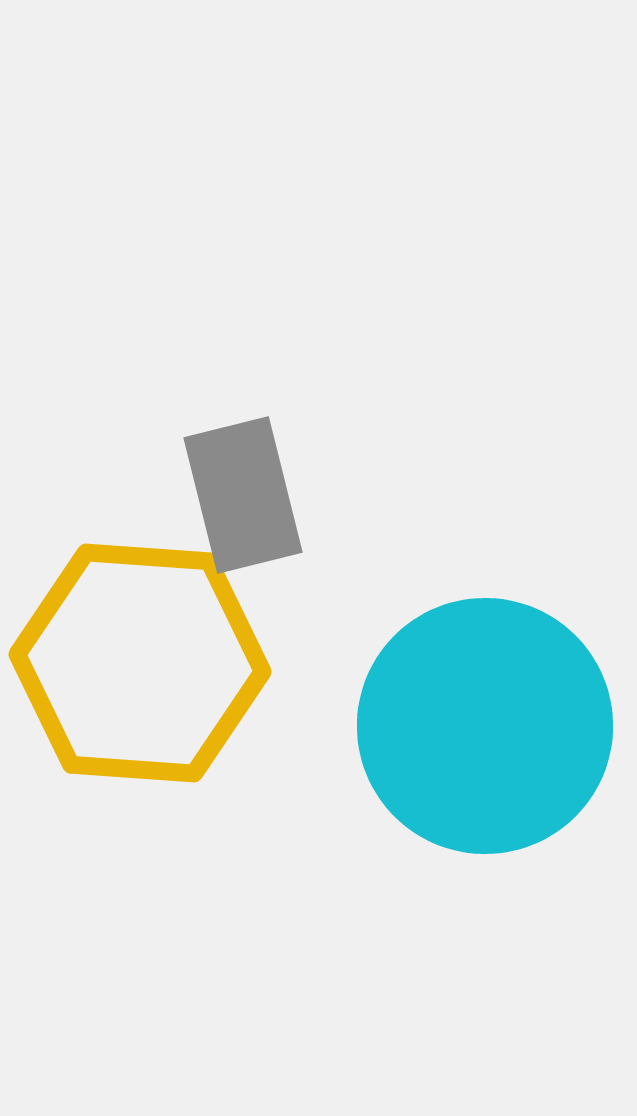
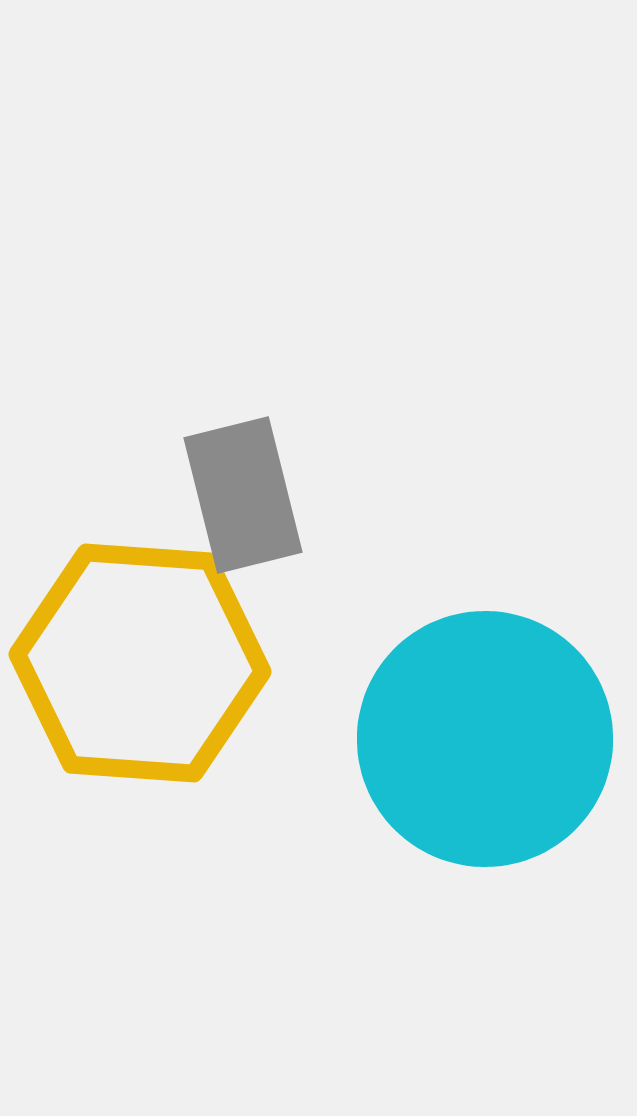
cyan circle: moved 13 px down
